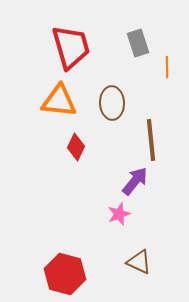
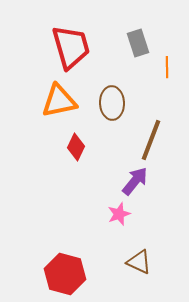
orange triangle: rotated 18 degrees counterclockwise
brown line: rotated 27 degrees clockwise
